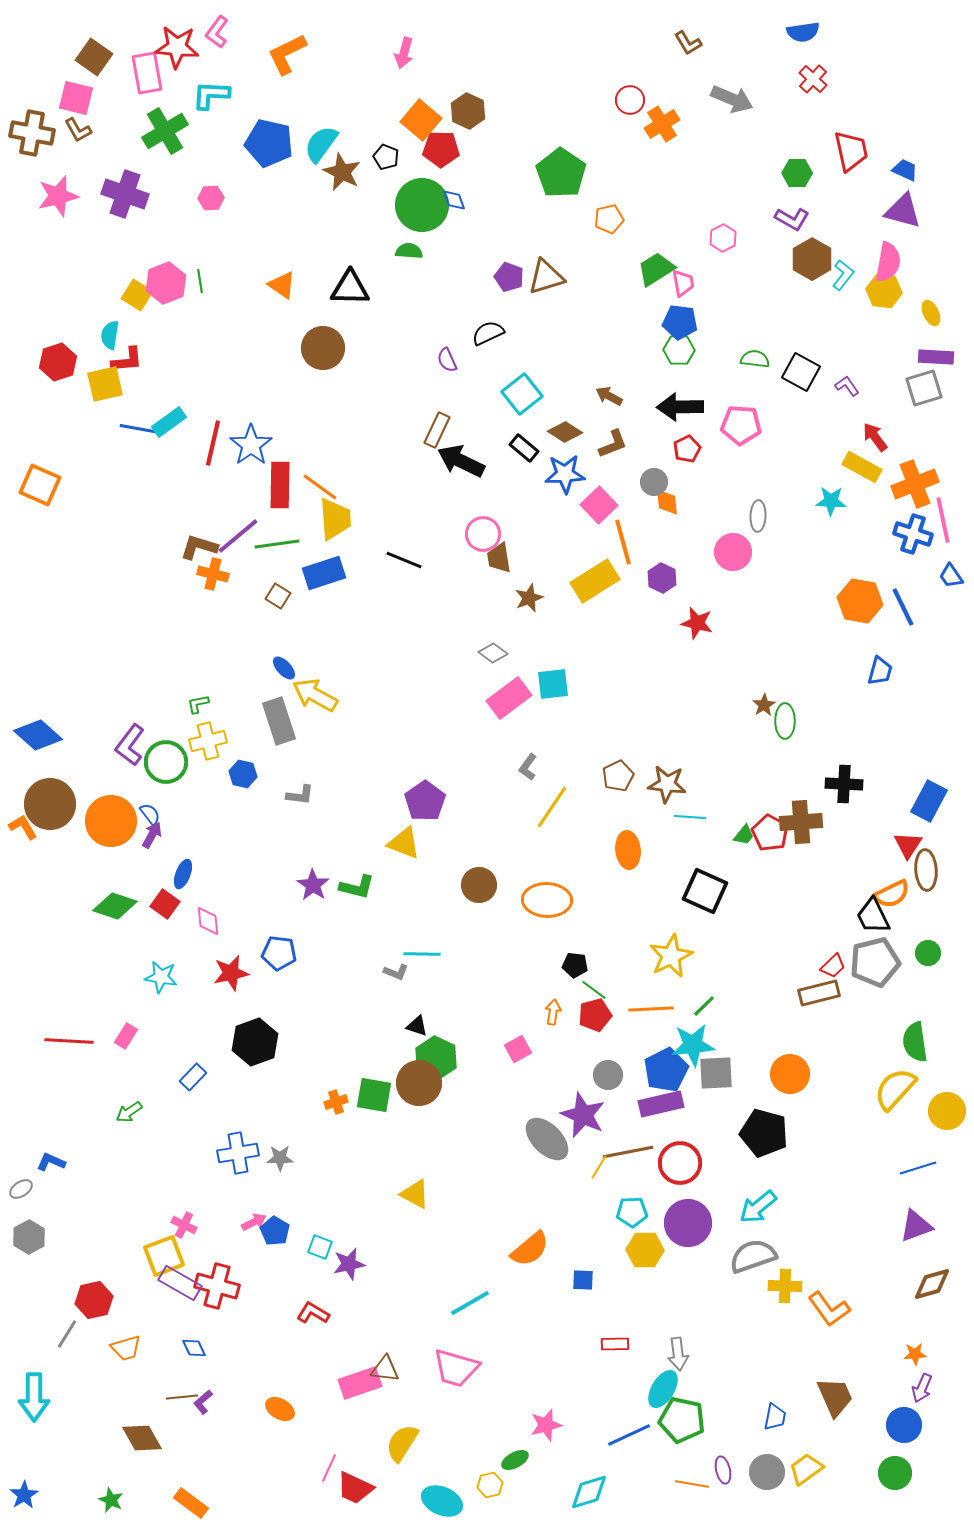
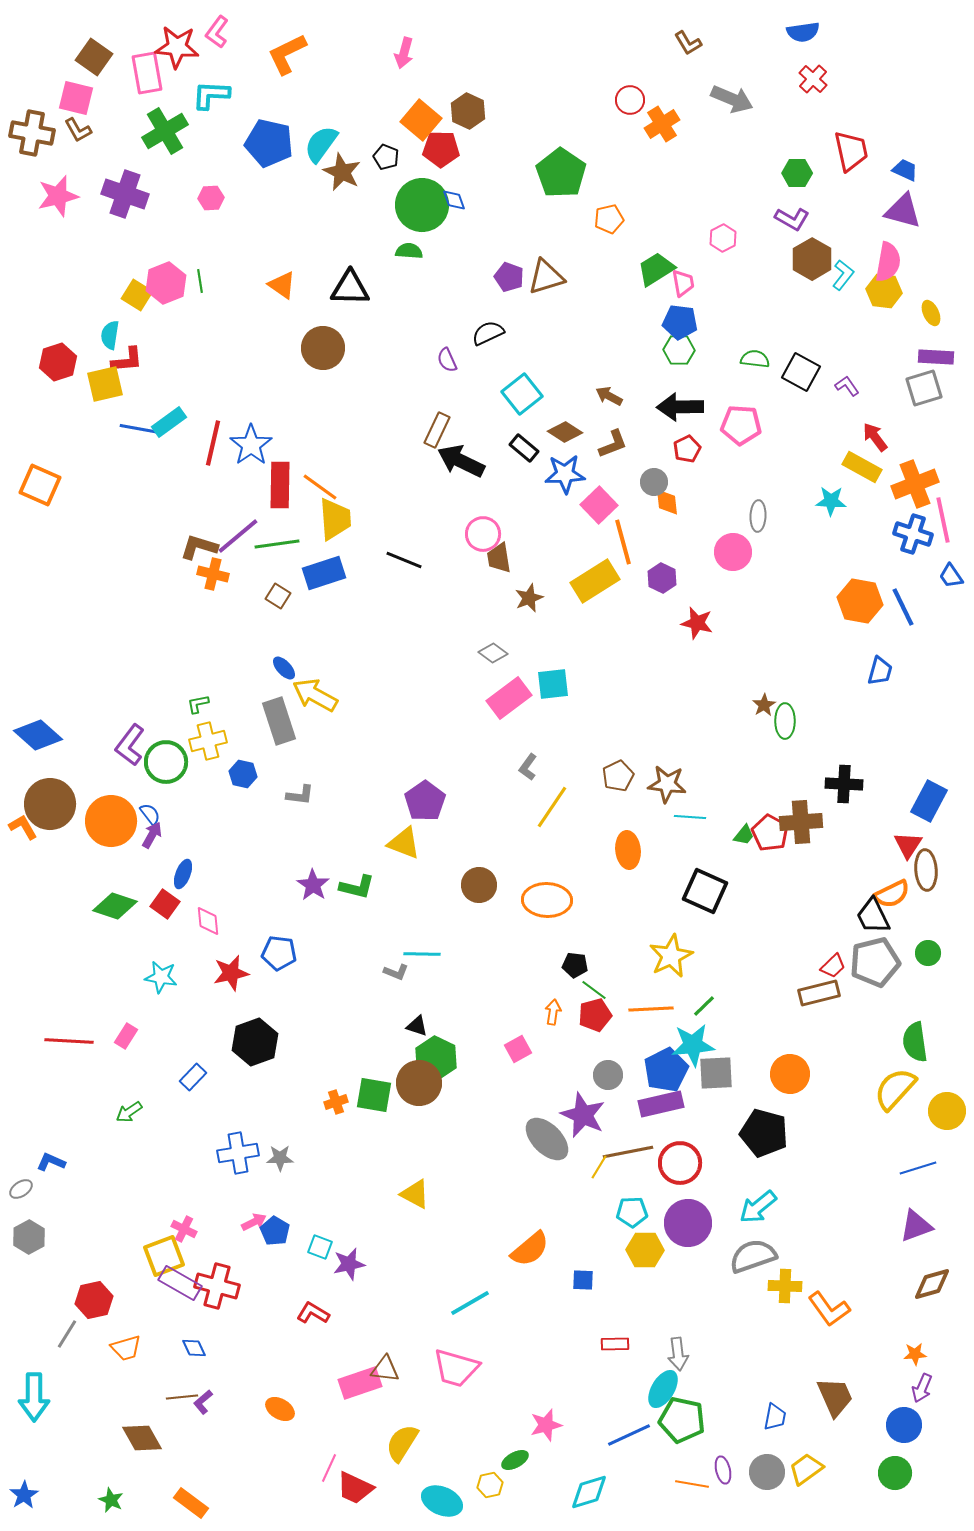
pink cross at (184, 1225): moved 4 px down
